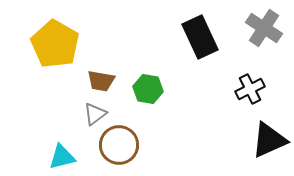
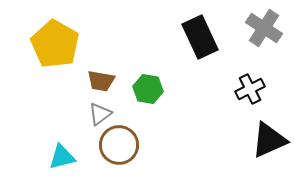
gray triangle: moved 5 px right
